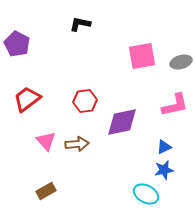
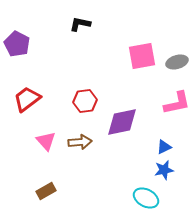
gray ellipse: moved 4 px left
pink L-shape: moved 2 px right, 2 px up
brown arrow: moved 3 px right, 2 px up
cyan ellipse: moved 4 px down
